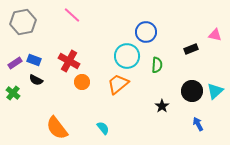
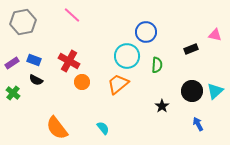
purple rectangle: moved 3 px left
